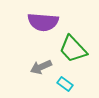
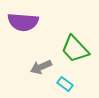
purple semicircle: moved 20 px left
green trapezoid: moved 2 px right
